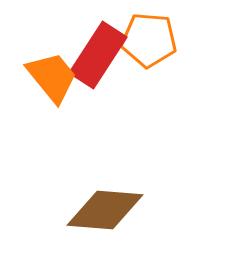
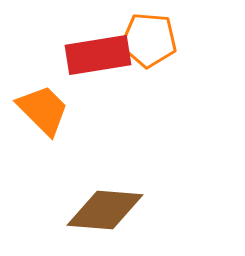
red rectangle: rotated 48 degrees clockwise
orange trapezoid: moved 9 px left, 33 px down; rotated 6 degrees counterclockwise
